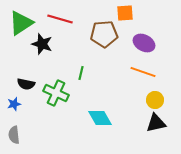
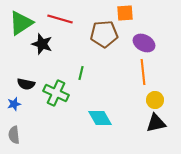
orange line: rotated 65 degrees clockwise
